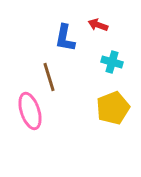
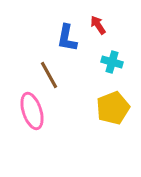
red arrow: rotated 36 degrees clockwise
blue L-shape: moved 2 px right
brown line: moved 2 px up; rotated 12 degrees counterclockwise
pink ellipse: moved 2 px right
